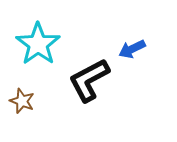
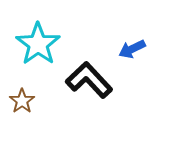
black L-shape: rotated 75 degrees clockwise
brown star: rotated 15 degrees clockwise
